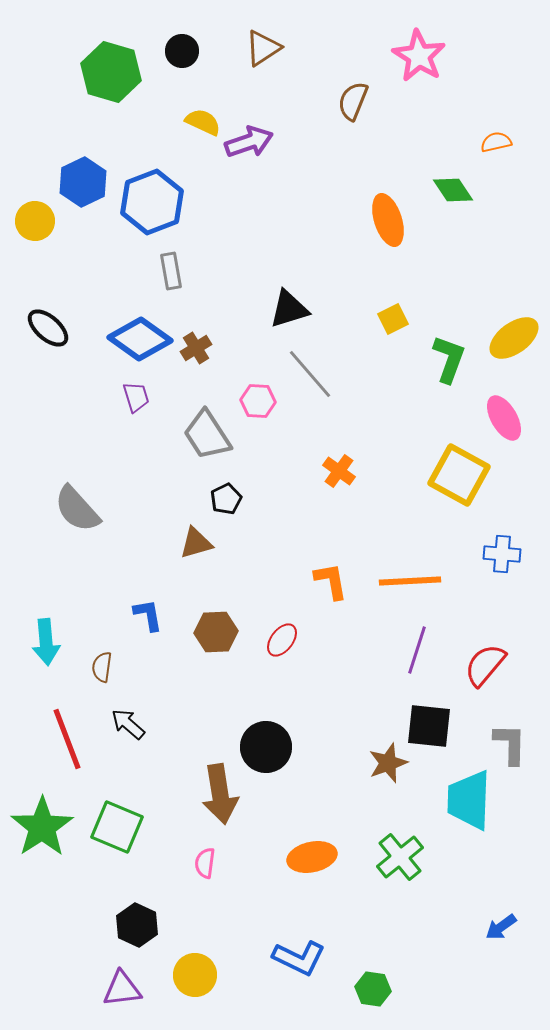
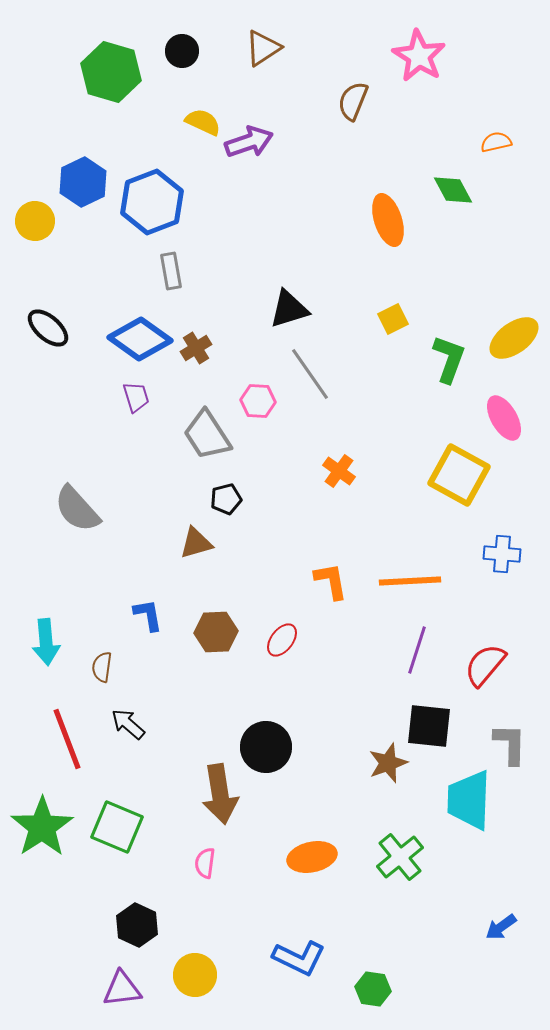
green diamond at (453, 190): rotated 6 degrees clockwise
gray line at (310, 374): rotated 6 degrees clockwise
black pentagon at (226, 499): rotated 12 degrees clockwise
